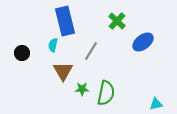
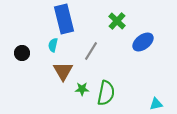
blue rectangle: moved 1 px left, 2 px up
